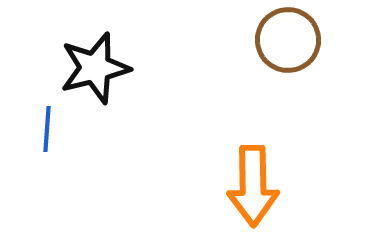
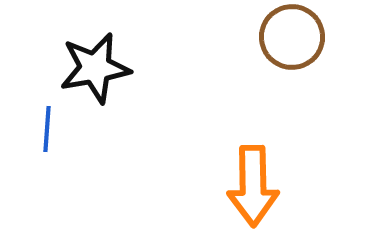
brown circle: moved 4 px right, 3 px up
black star: rotated 4 degrees clockwise
